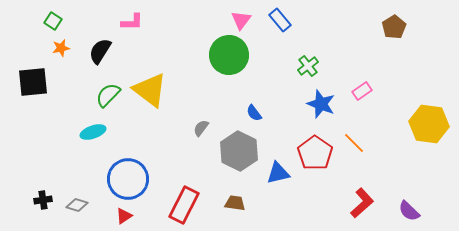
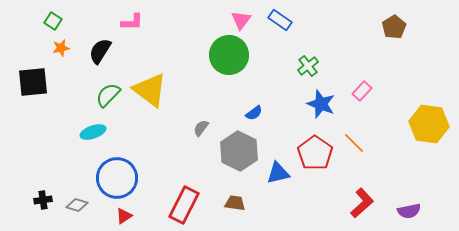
blue rectangle: rotated 15 degrees counterclockwise
pink rectangle: rotated 12 degrees counterclockwise
blue semicircle: rotated 90 degrees counterclockwise
blue circle: moved 11 px left, 1 px up
purple semicircle: rotated 55 degrees counterclockwise
